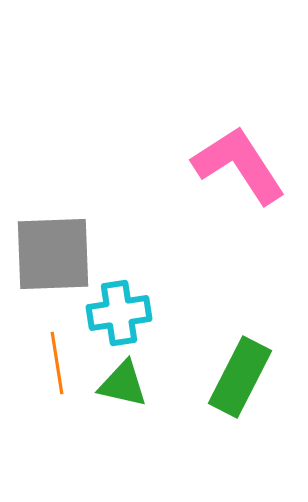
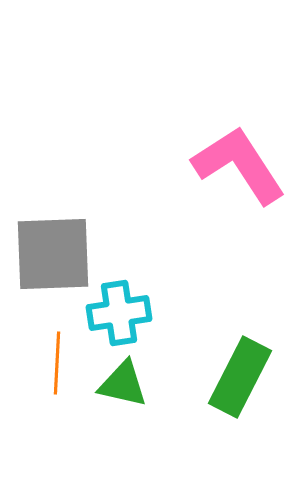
orange line: rotated 12 degrees clockwise
